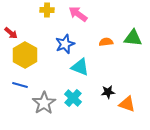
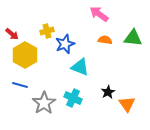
yellow cross: moved 21 px down; rotated 16 degrees counterclockwise
pink arrow: moved 21 px right
red arrow: moved 1 px right, 1 px down
orange semicircle: moved 1 px left, 2 px up; rotated 16 degrees clockwise
black star: rotated 24 degrees counterclockwise
cyan cross: rotated 18 degrees counterclockwise
orange triangle: rotated 36 degrees clockwise
